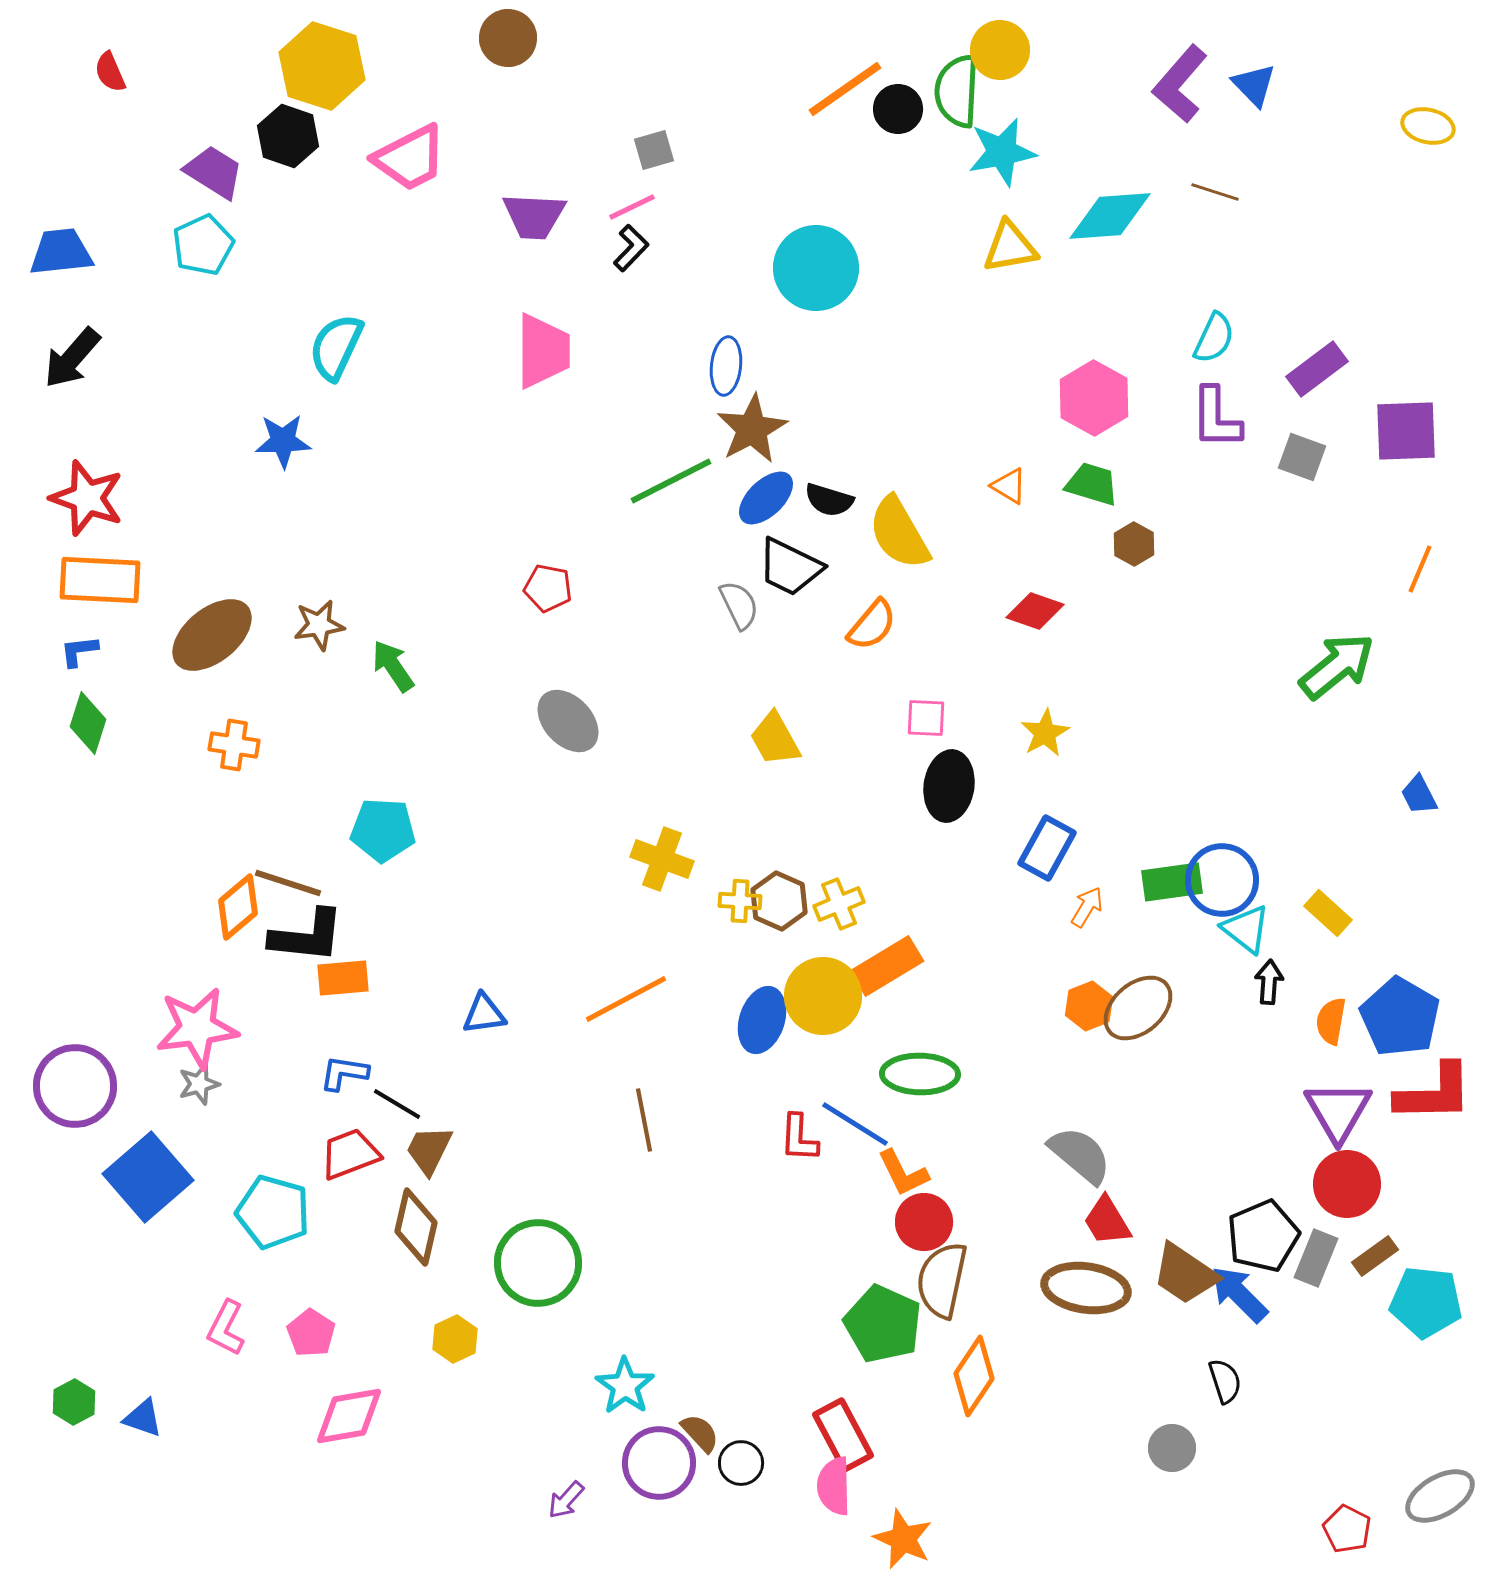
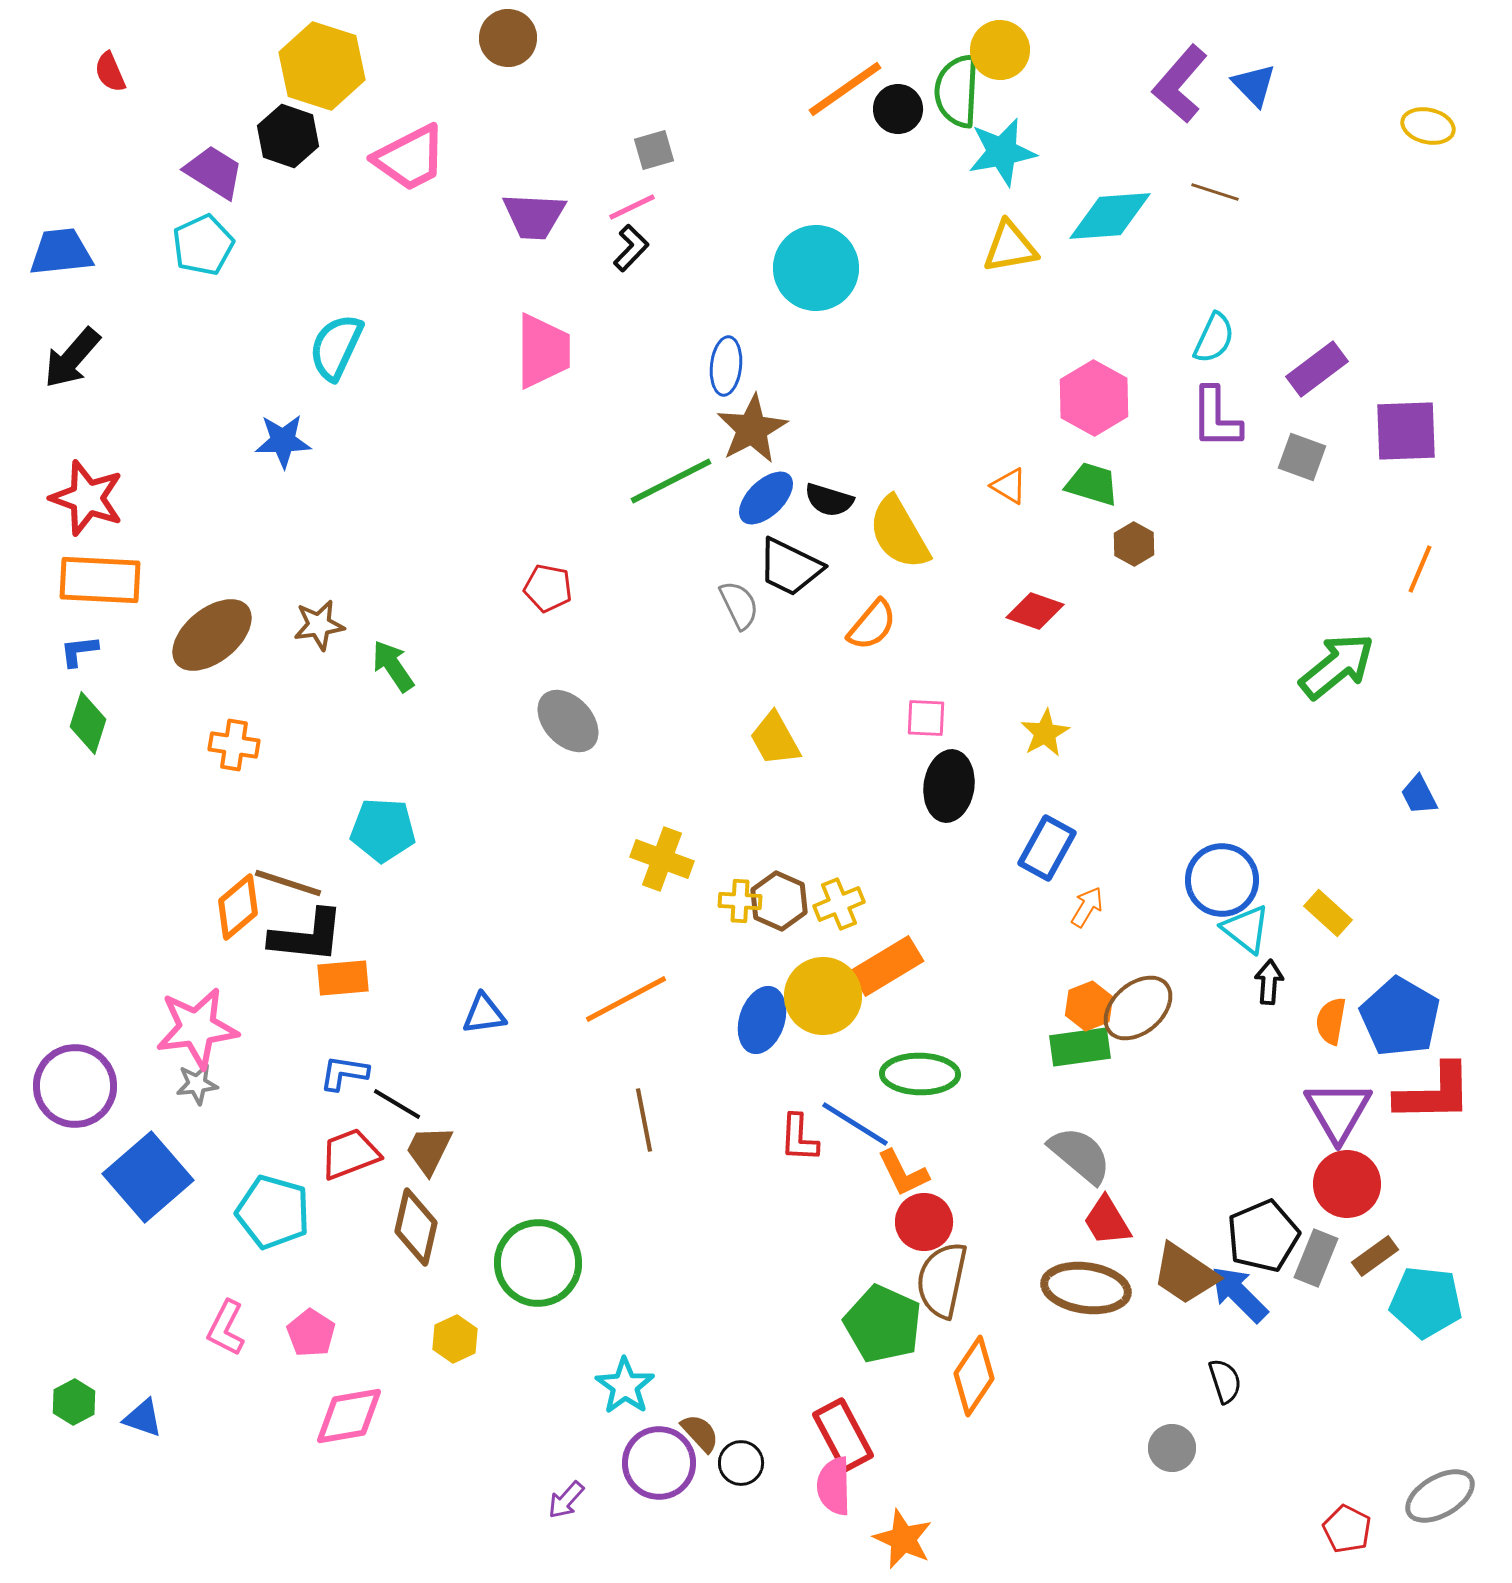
green rectangle at (1172, 882): moved 92 px left, 165 px down
gray star at (199, 1084): moved 2 px left; rotated 9 degrees clockwise
